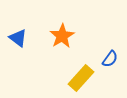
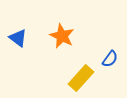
orange star: rotated 15 degrees counterclockwise
